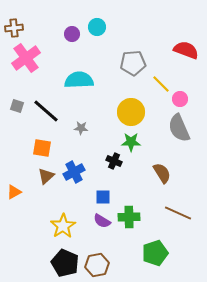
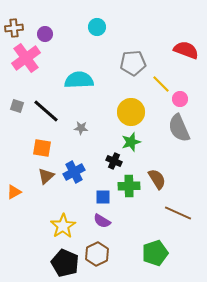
purple circle: moved 27 px left
green star: rotated 18 degrees counterclockwise
brown semicircle: moved 5 px left, 6 px down
green cross: moved 31 px up
brown hexagon: moved 11 px up; rotated 15 degrees counterclockwise
